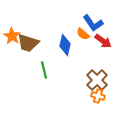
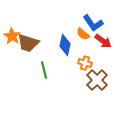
orange cross: moved 13 px left, 33 px up
